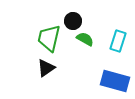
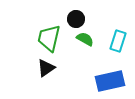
black circle: moved 3 px right, 2 px up
blue rectangle: moved 5 px left; rotated 28 degrees counterclockwise
